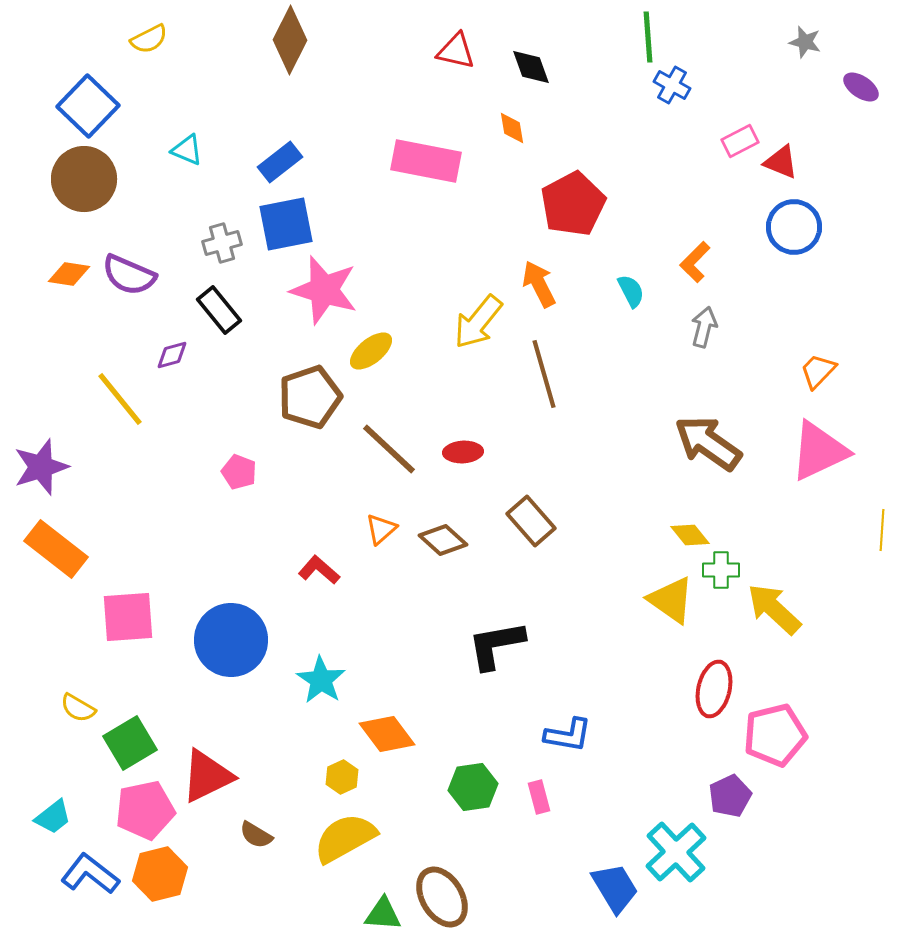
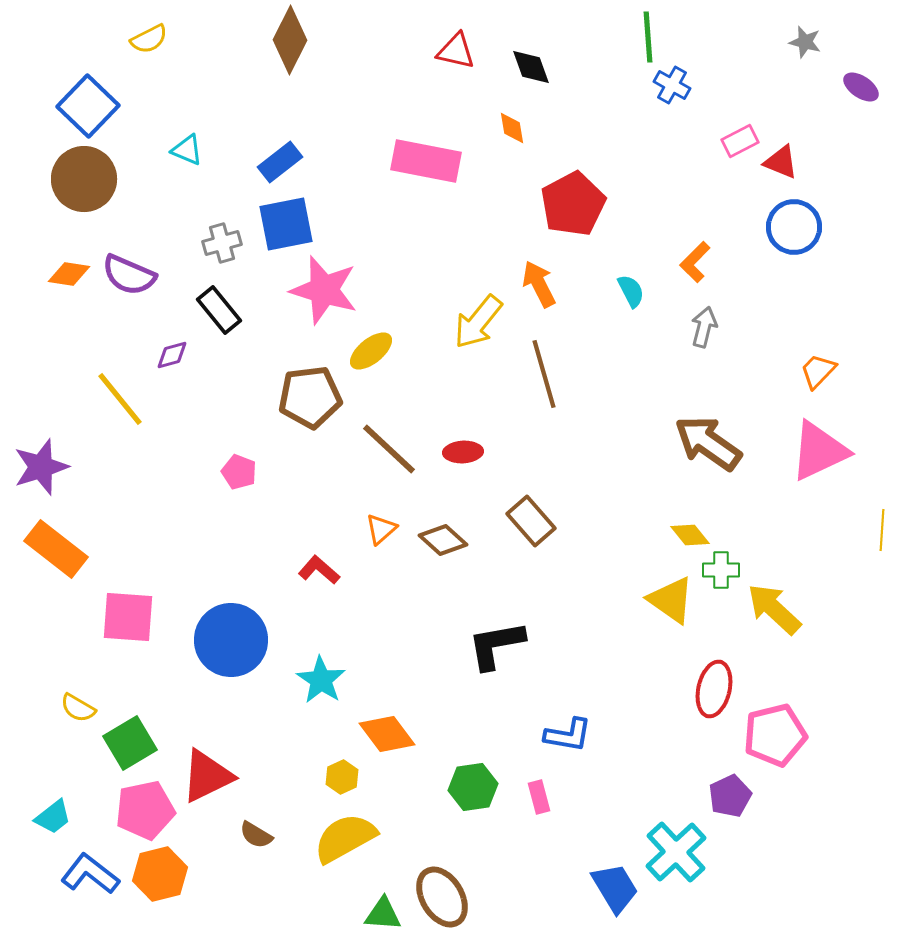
brown pentagon at (310, 397): rotated 12 degrees clockwise
pink square at (128, 617): rotated 8 degrees clockwise
